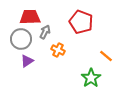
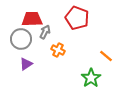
red trapezoid: moved 2 px right, 2 px down
red pentagon: moved 4 px left, 4 px up
purple triangle: moved 1 px left, 3 px down
